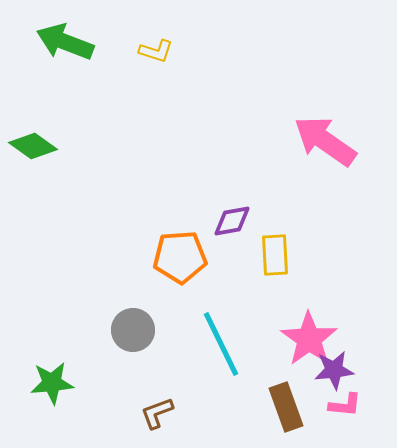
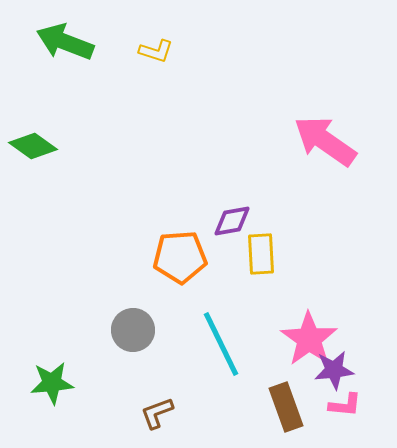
yellow rectangle: moved 14 px left, 1 px up
